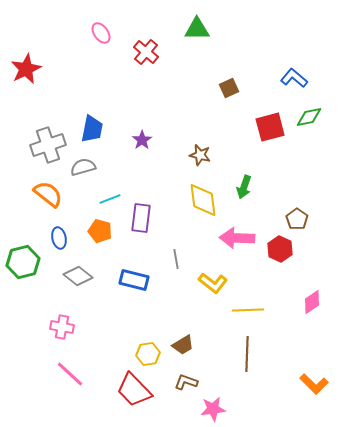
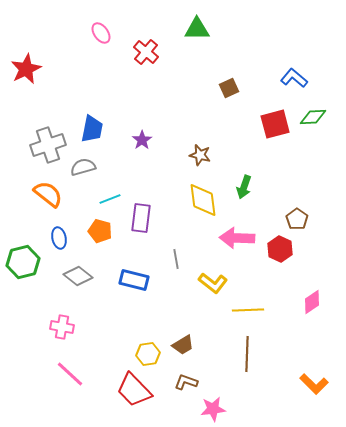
green diamond: moved 4 px right; rotated 8 degrees clockwise
red square: moved 5 px right, 3 px up
